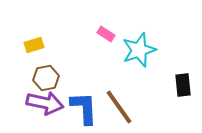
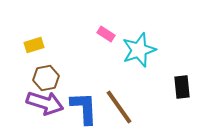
black rectangle: moved 1 px left, 2 px down
purple arrow: rotated 6 degrees clockwise
